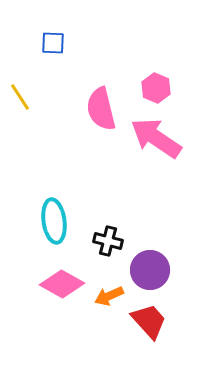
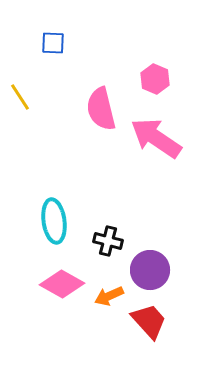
pink hexagon: moved 1 px left, 9 px up
